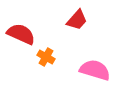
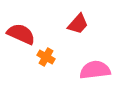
red trapezoid: moved 1 px right, 4 px down
pink semicircle: rotated 24 degrees counterclockwise
